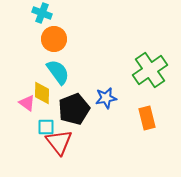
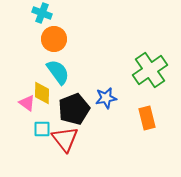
cyan square: moved 4 px left, 2 px down
red triangle: moved 6 px right, 3 px up
